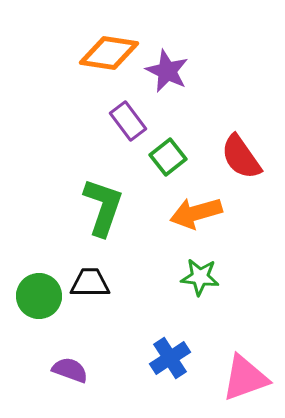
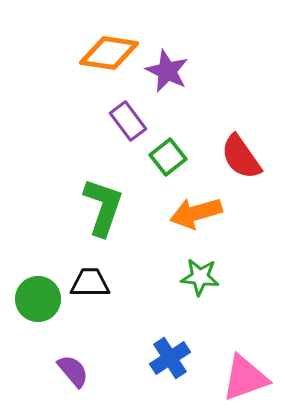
green circle: moved 1 px left, 3 px down
purple semicircle: moved 3 px right, 1 px down; rotated 30 degrees clockwise
